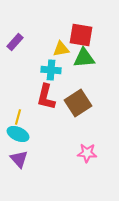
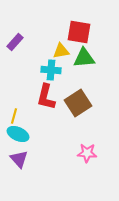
red square: moved 2 px left, 3 px up
yellow triangle: moved 2 px down
yellow line: moved 4 px left, 1 px up
